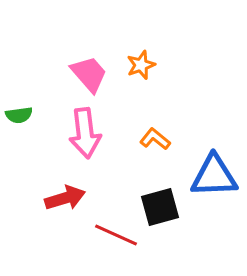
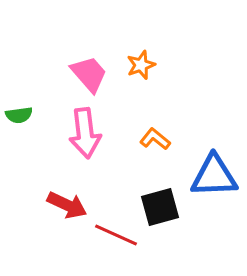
red arrow: moved 2 px right, 7 px down; rotated 42 degrees clockwise
